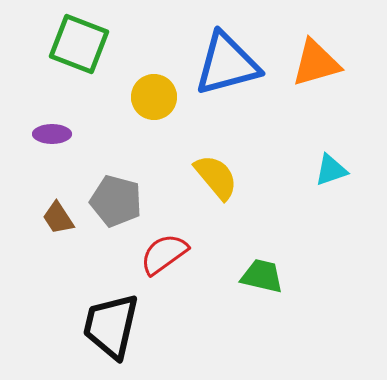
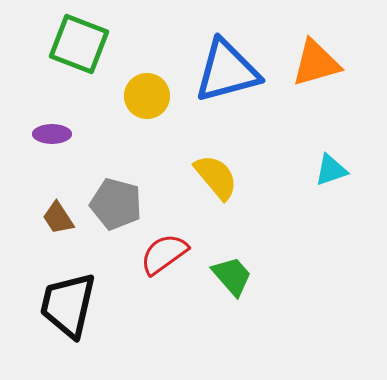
blue triangle: moved 7 px down
yellow circle: moved 7 px left, 1 px up
gray pentagon: moved 3 px down
green trapezoid: moved 30 px left; rotated 36 degrees clockwise
black trapezoid: moved 43 px left, 21 px up
